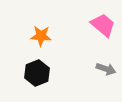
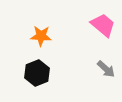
gray arrow: rotated 24 degrees clockwise
